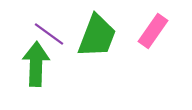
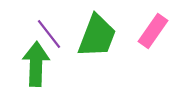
purple line: rotated 16 degrees clockwise
